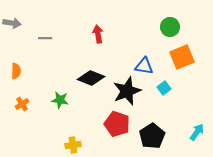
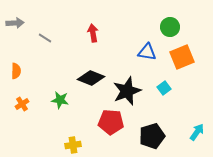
gray arrow: moved 3 px right; rotated 12 degrees counterclockwise
red arrow: moved 5 px left, 1 px up
gray line: rotated 32 degrees clockwise
blue triangle: moved 3 px right, 14 px up
red pentagon: moved 6 px left, 2 px up; rotated 15 degrees counterclockwise
black pentagon: rotated 15 degrees clockwise
